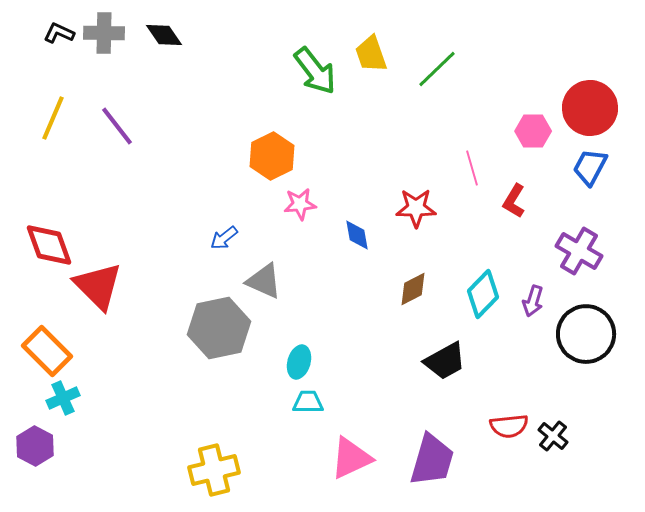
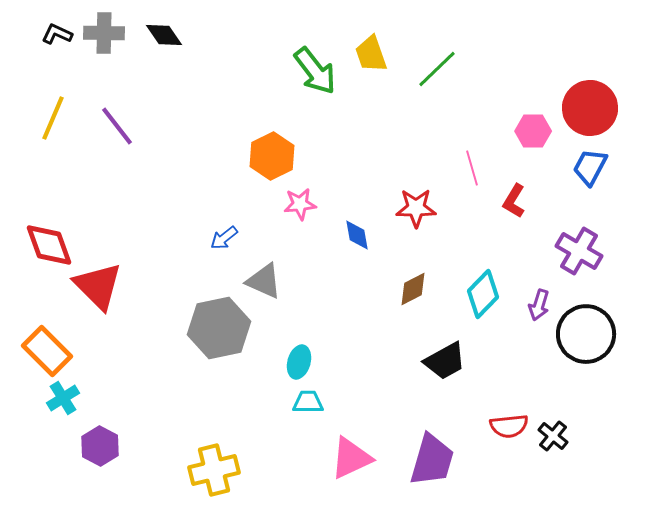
black L-shape: moved 2 px left, 1 px down
purple arrow: moved 6 px right, 4 px down
cyan cross: rotated 8 degrees counterclockwise
purple hexagon: moved 65 px right
